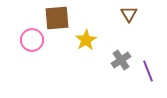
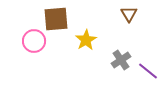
brown square: moved 1 px left, 1 px down
pink circle: moved 2 px right, 1 px down
purple line: rotated 30 degrees counterclockwise
